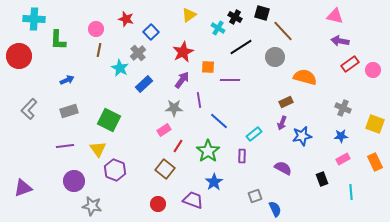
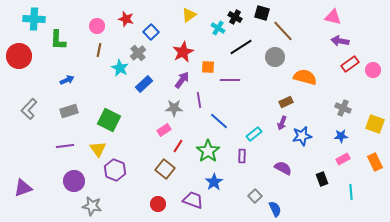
pink triangle at (335, 16): moved 2 px left, 1 px down
pink circle at (96, 29): moved 1 px right, 3 px up
gray square at (255, 196): rotated 24 degrees counterclockwise
